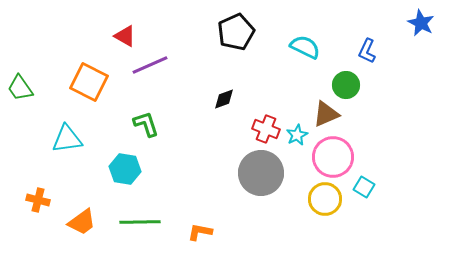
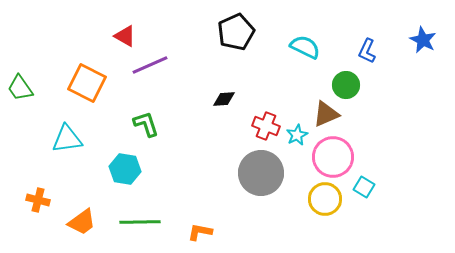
blue star: moved 2 px right, 17 px down
orange square: moved 2 px left, 1 px down
black diamond: rotated 15 degrees clockwise
red cross: moved 3 px up
